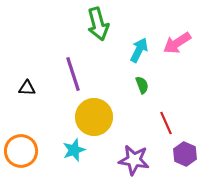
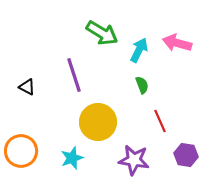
green arrow: moved 4 px right, 9 px down; rotated 44 degrees counterclockwise
pink arrow: rotated 48 degrees clockwise
purple line: moved 1 px right, 1 px down
black triangle: moved 1 px up; rotated 24 degrees clockwise
yellow circle: moved 4 px right, 5 px down
red line: moved 6 px left, 2 px up
cyan star: moved 2 px left, 8 px down
purple hexagon: moved 1 px right, 1 px down; rotated 15 degrees counterclockwise
